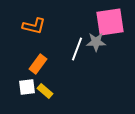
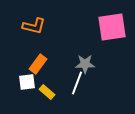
pink square: moved 2 px right, 5 px down
gray star: moved 11 px left, 22 px down
white line: moved 34 px down
white square: moved 5 px up
yellow rectangle: moved 2 px right, 1 px down
